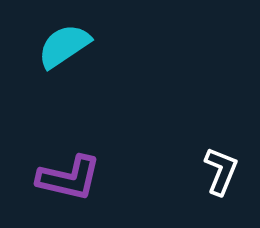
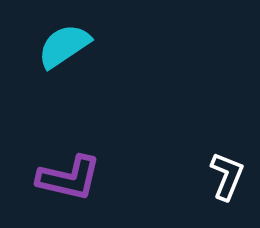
white L-shape: moved 6 px right, 5 px down
